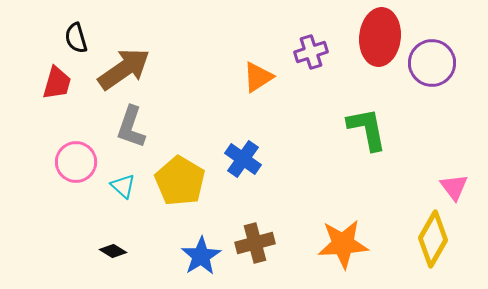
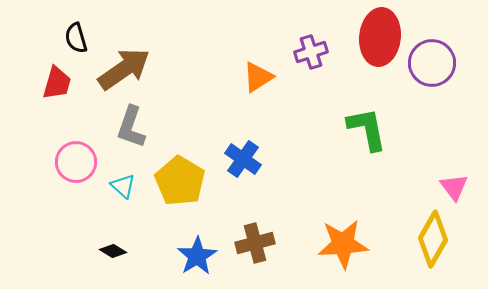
blue star: moved 4 px left
